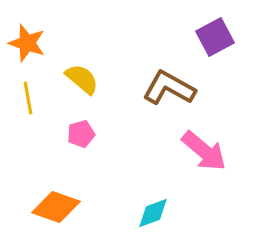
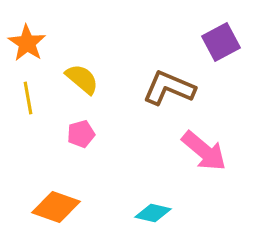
purple square: moved 6 px right, 5 px down
orange star: rotated 15 degrees clockwise
brown L-shape: rotated 6 degrees counterclockwise
cyan diamond: rotated 33 degrees clockwise
